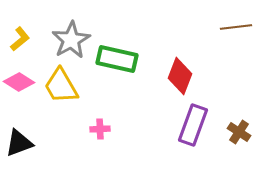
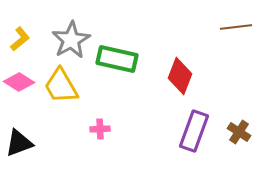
purple rectangle: moved 1 px right, 6 px down
